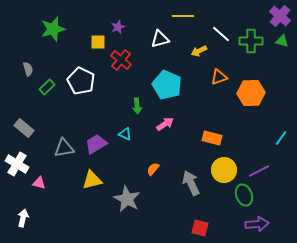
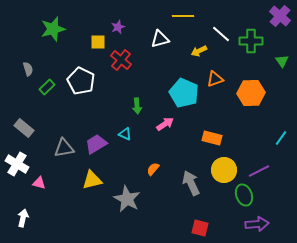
green triangle: moved 20 px down; rotated 40 degrees clockwise
orange triangle: moved 4 px left, 2 px down
cyan pentagon: moved 17 px right, 8 px down
